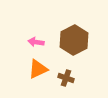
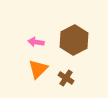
orange triangle: rotated 20 degrees counterclockwise
brown cross: rotated 14 degrees clockwise
